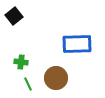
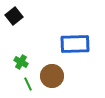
blue rectangle: moved 2 px left
green cross: rotated 24 degrees clockwise
brown circle: moved 4 px left, 2 px up
